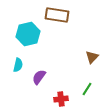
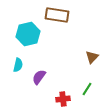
red cross: moved 2 px right
